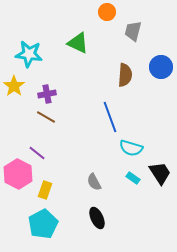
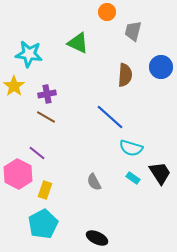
blue line: rotated 28 degrees counterclockwise
black ellipse: moved 20 px down; rotated 40 degrees counterclockwise
